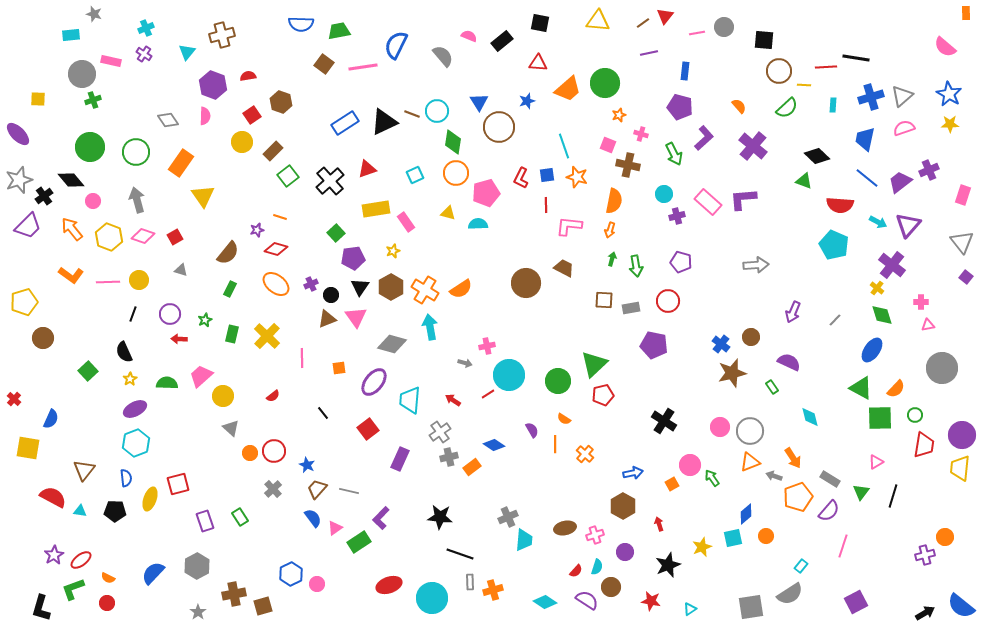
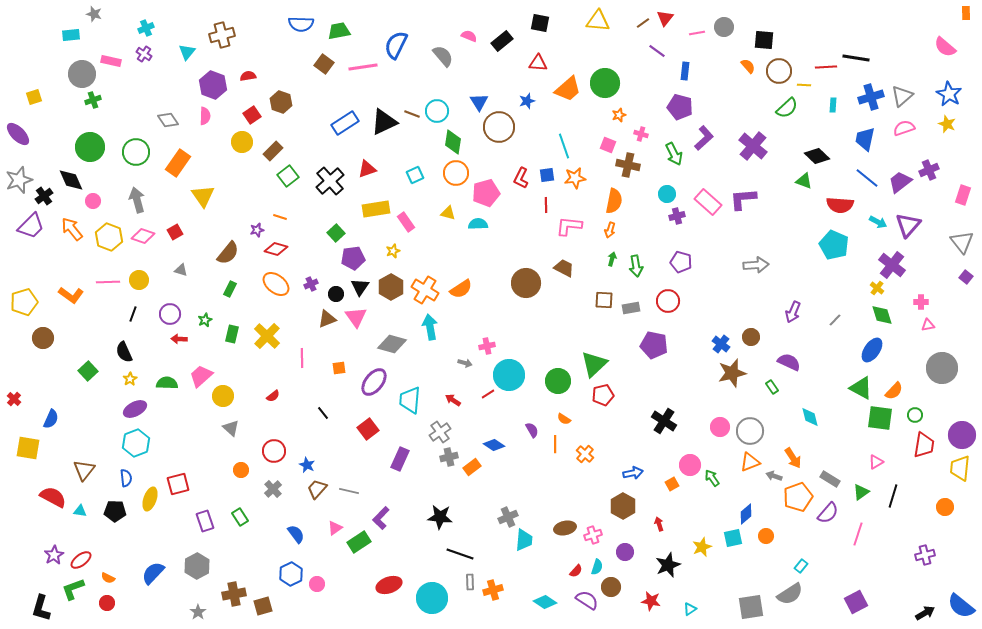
red triangle at (665, 16): moved 2 px down
purple line at (649, 53): moved 8 px right, 2 px up; rotated 48 degrees clockwise
yellow square at (38, 99): moved 4 px left, 2 px up; rotated 21 degrees counterclockwise
orange semicircle at (739, 106): moved 9 px right, 40 px up
yellow star at (950, 124): moved 3 px left; rotated 24 degrees clockwise
orange rectangle at (181, 163): moved 3 px left
orange star at (577, 177): moved 2 px left, 1 px down; rotated 25 degrees counterclockwise
black diamond at (71, 180): rotated 16 degrees clockwise
cyan circle at (664, 194): moved 3 px right
purple trapezoid at (28, 226): moved 3 px right
red square at (175, 237): moved 5 px up
orange L-shape at (71, 275): moved 20 px down
black circle at (331, 295): moved 5 px right, 1 px up
orange semicircle at (896, 389): moved 2 px left, 2 px down
green square at (880, 418): rotated 8 degrees clockwise
orange circle at (250, 453): moved 9 px left, 17 px down
green triangle at (861, 492): rotated 18 degrees clockwise
purple semicircle at (829, 511): moved 1 px left, 2 px down
blue semicircle at (313, 518): moved 17 px left, 16 px down
pink cross at (595, 535): moved 2 px left
orange circle at (945, 537): moved 30 px up
pink line at (843, 546): moved 15 px right, 12 px up
